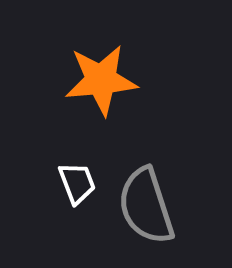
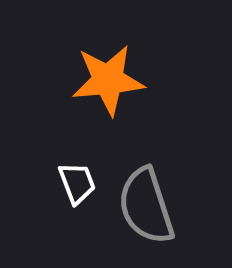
orange star: moved 7 px right
